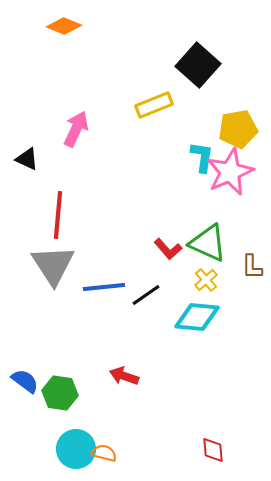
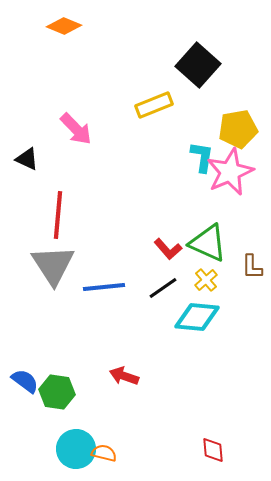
pink arrow: rotated 111 degrees clockwise
black line: moved 17 px right, 7 px up
green hexagon: moved 3 px left, 1 px up
